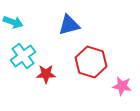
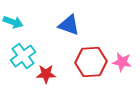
blue triangle: rotated 35 degrees clockwise
red hexagon: rotated 20 degrees counterclockwise
pink star: moved 24 px up
